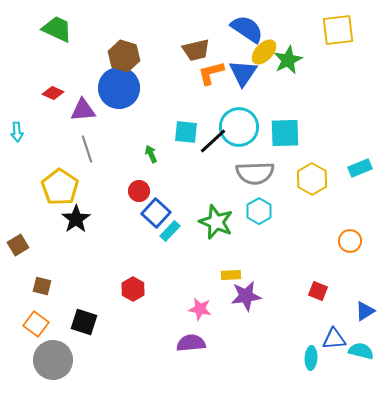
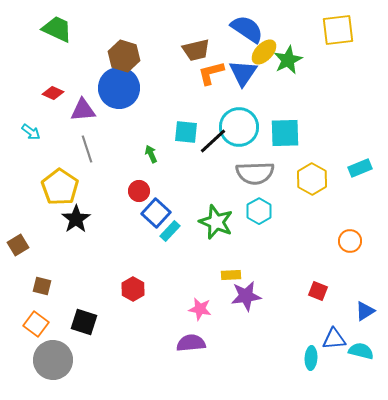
cyan arrow at (17, 132): moved 14 px right; rotated 48 degrees counterclockwise
